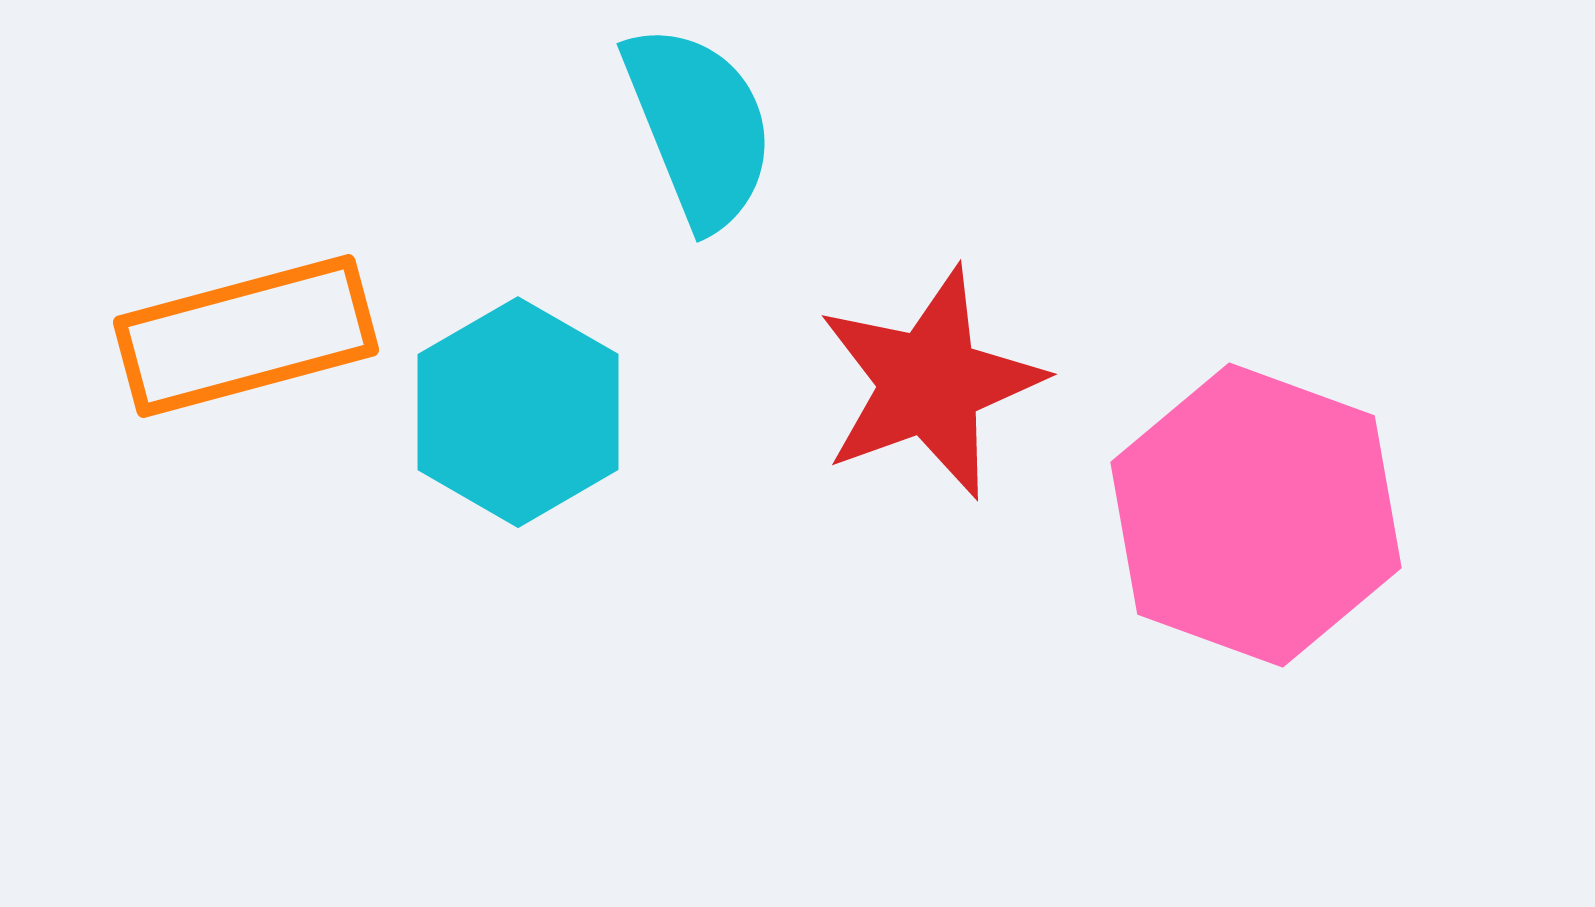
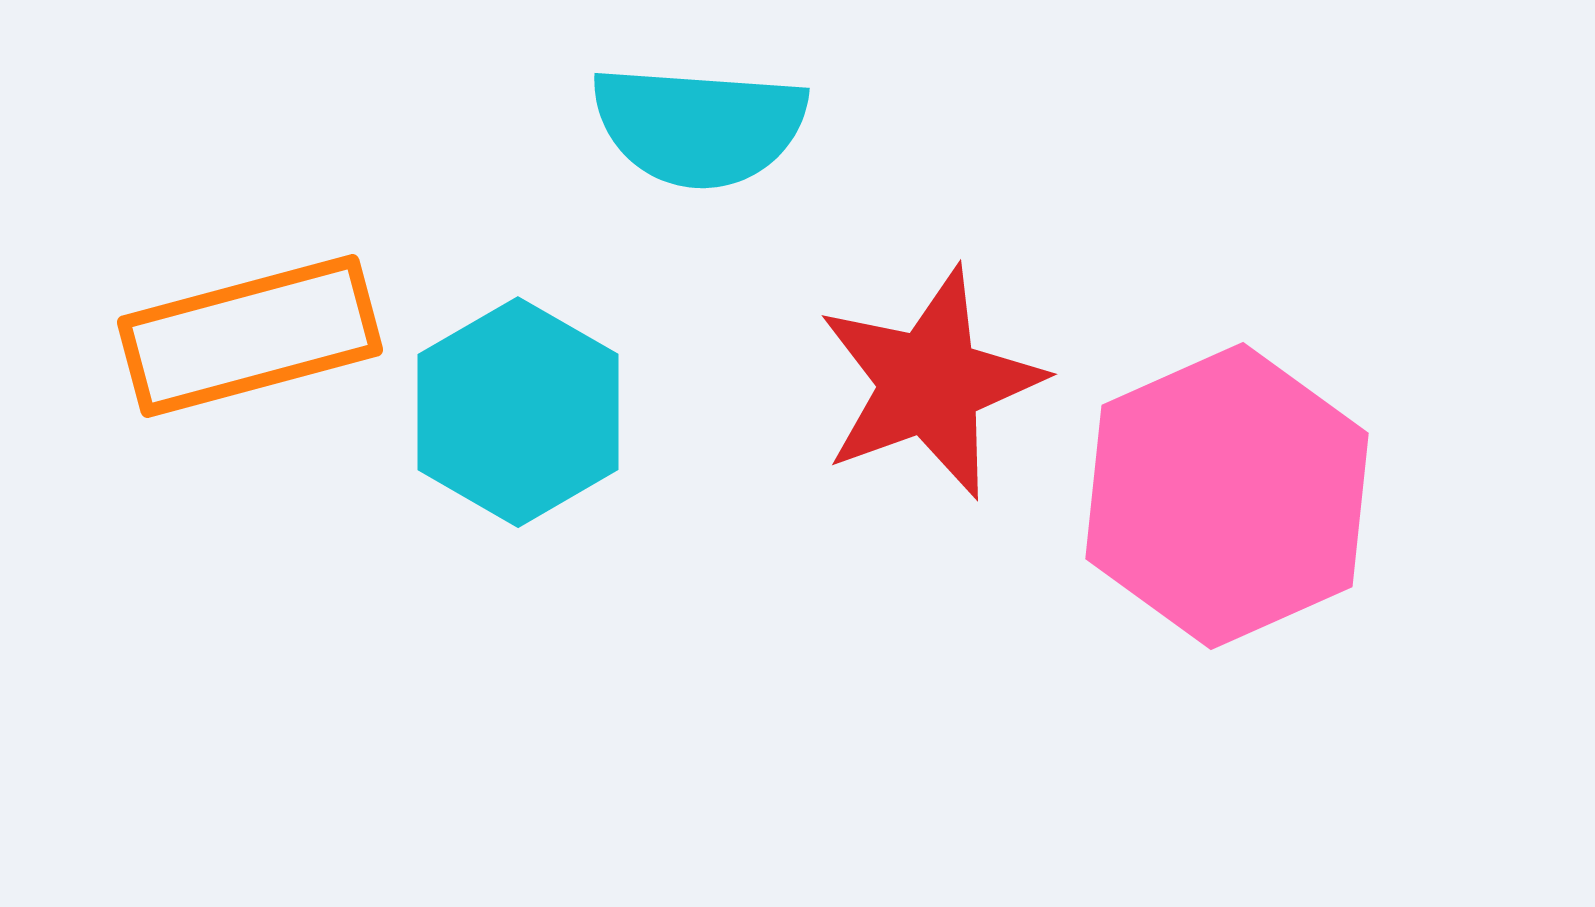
cyan semicircle: rotated 116 degrees clockwise
orange rectangle: moved 4 px right
pink hexagon: moved 29 px left, 19 px up; rotated 16 degrees clockwise
